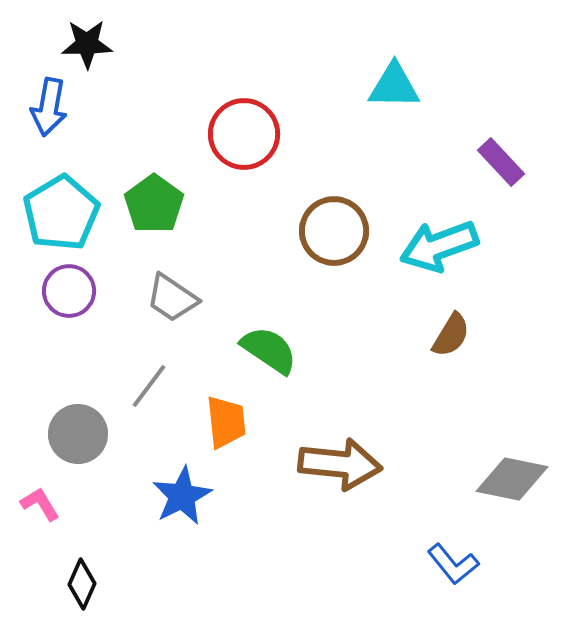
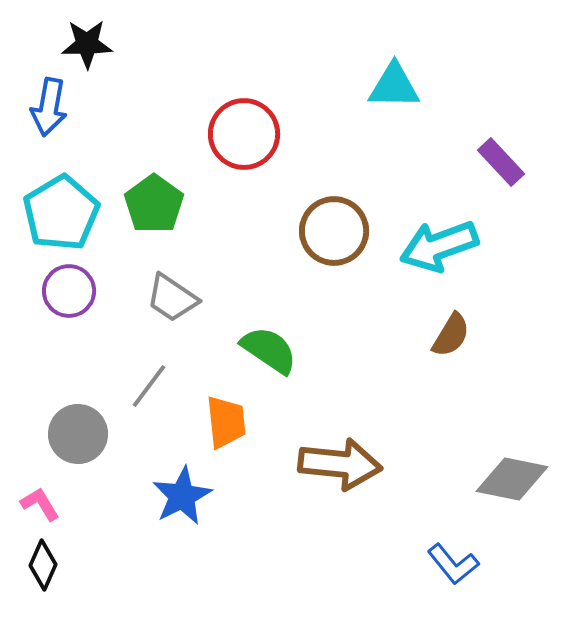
black diamond: moved 39 px left, 19 px up
